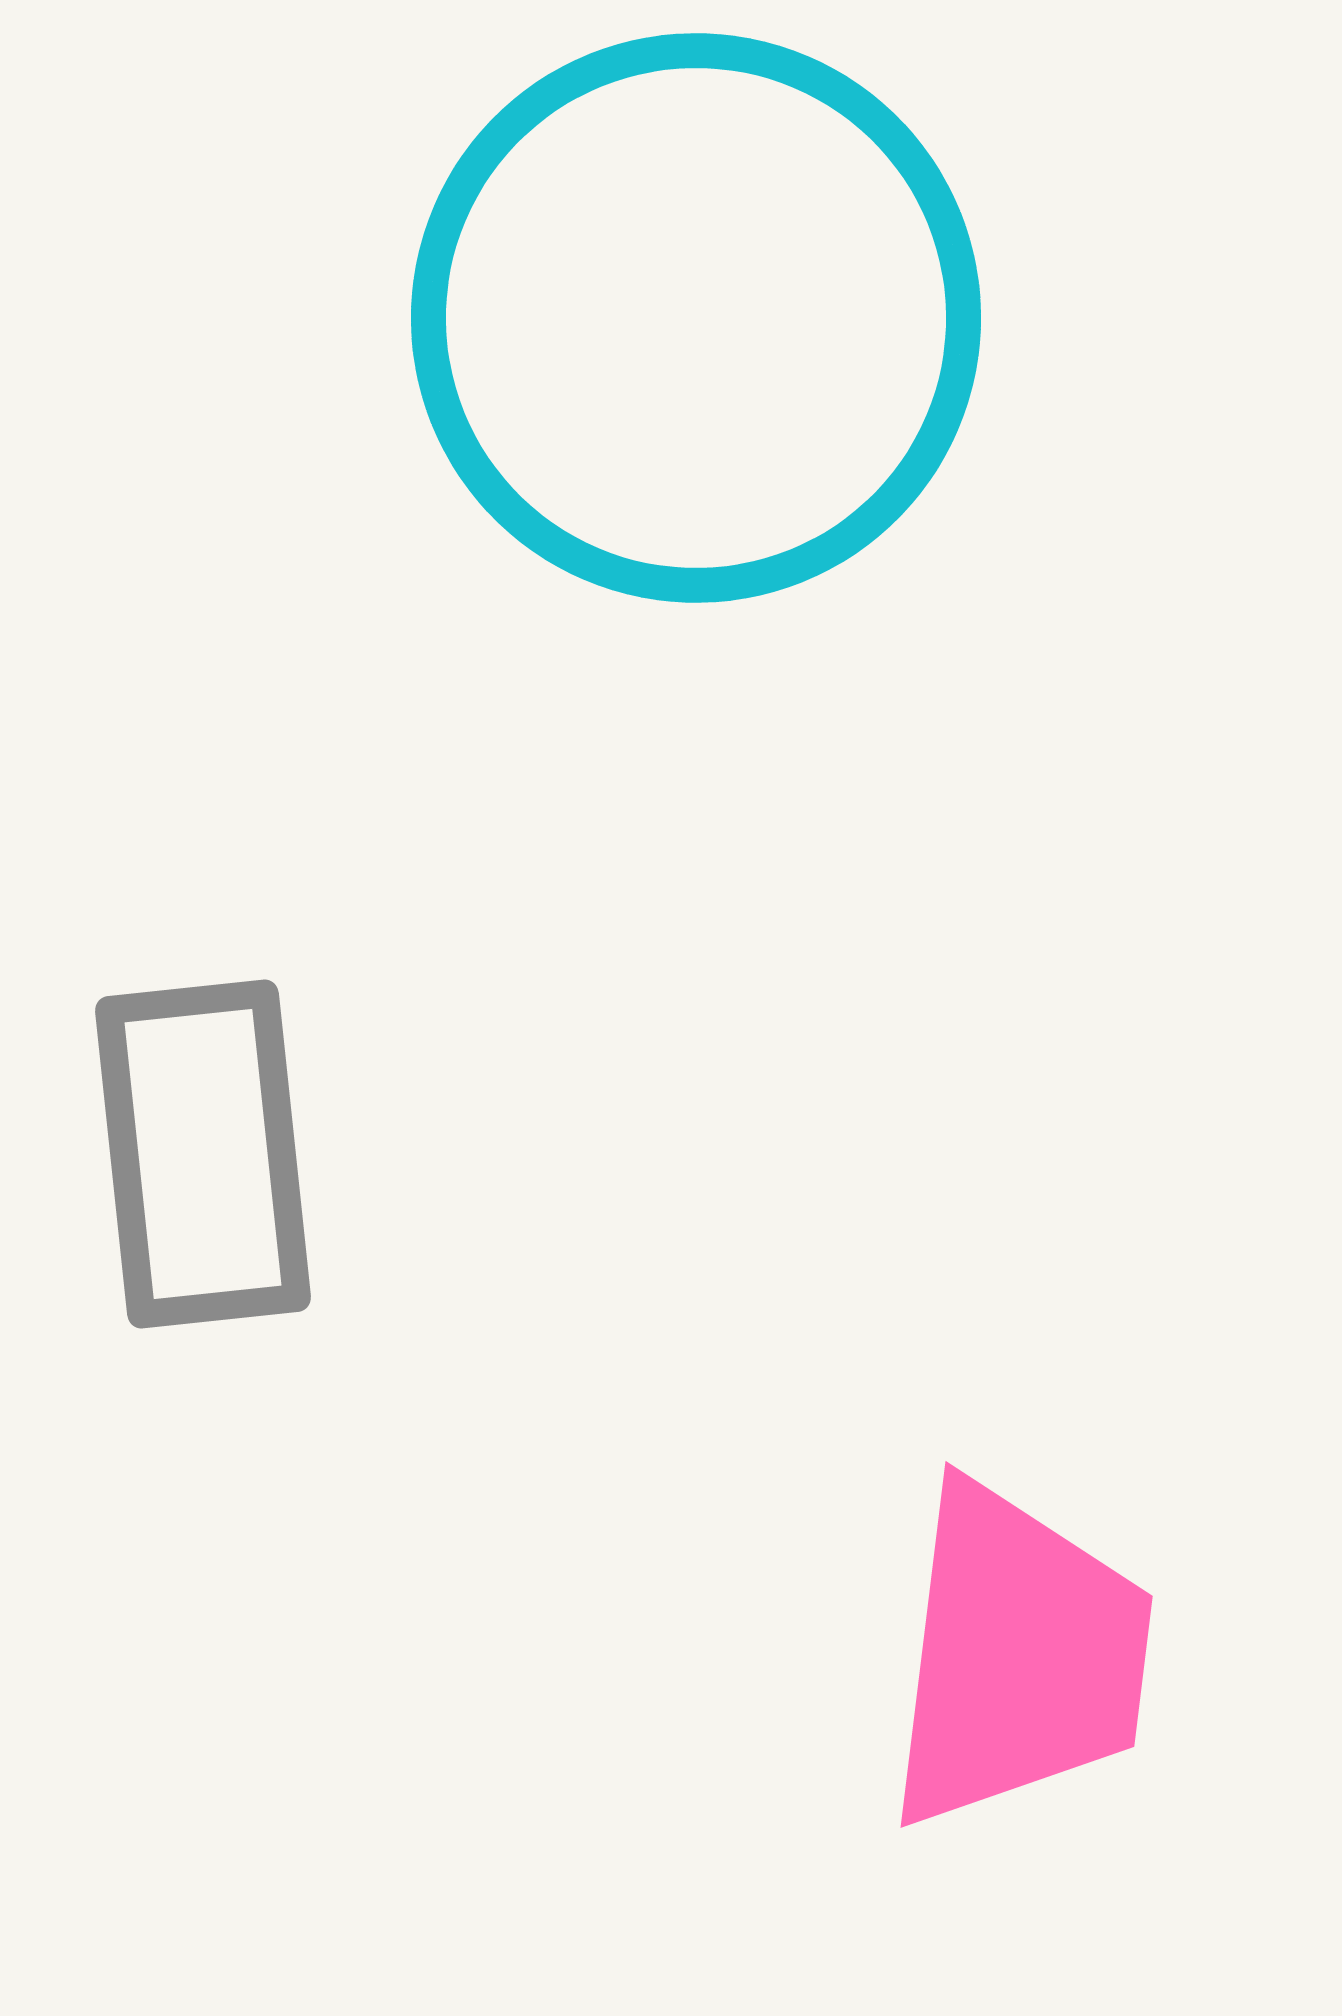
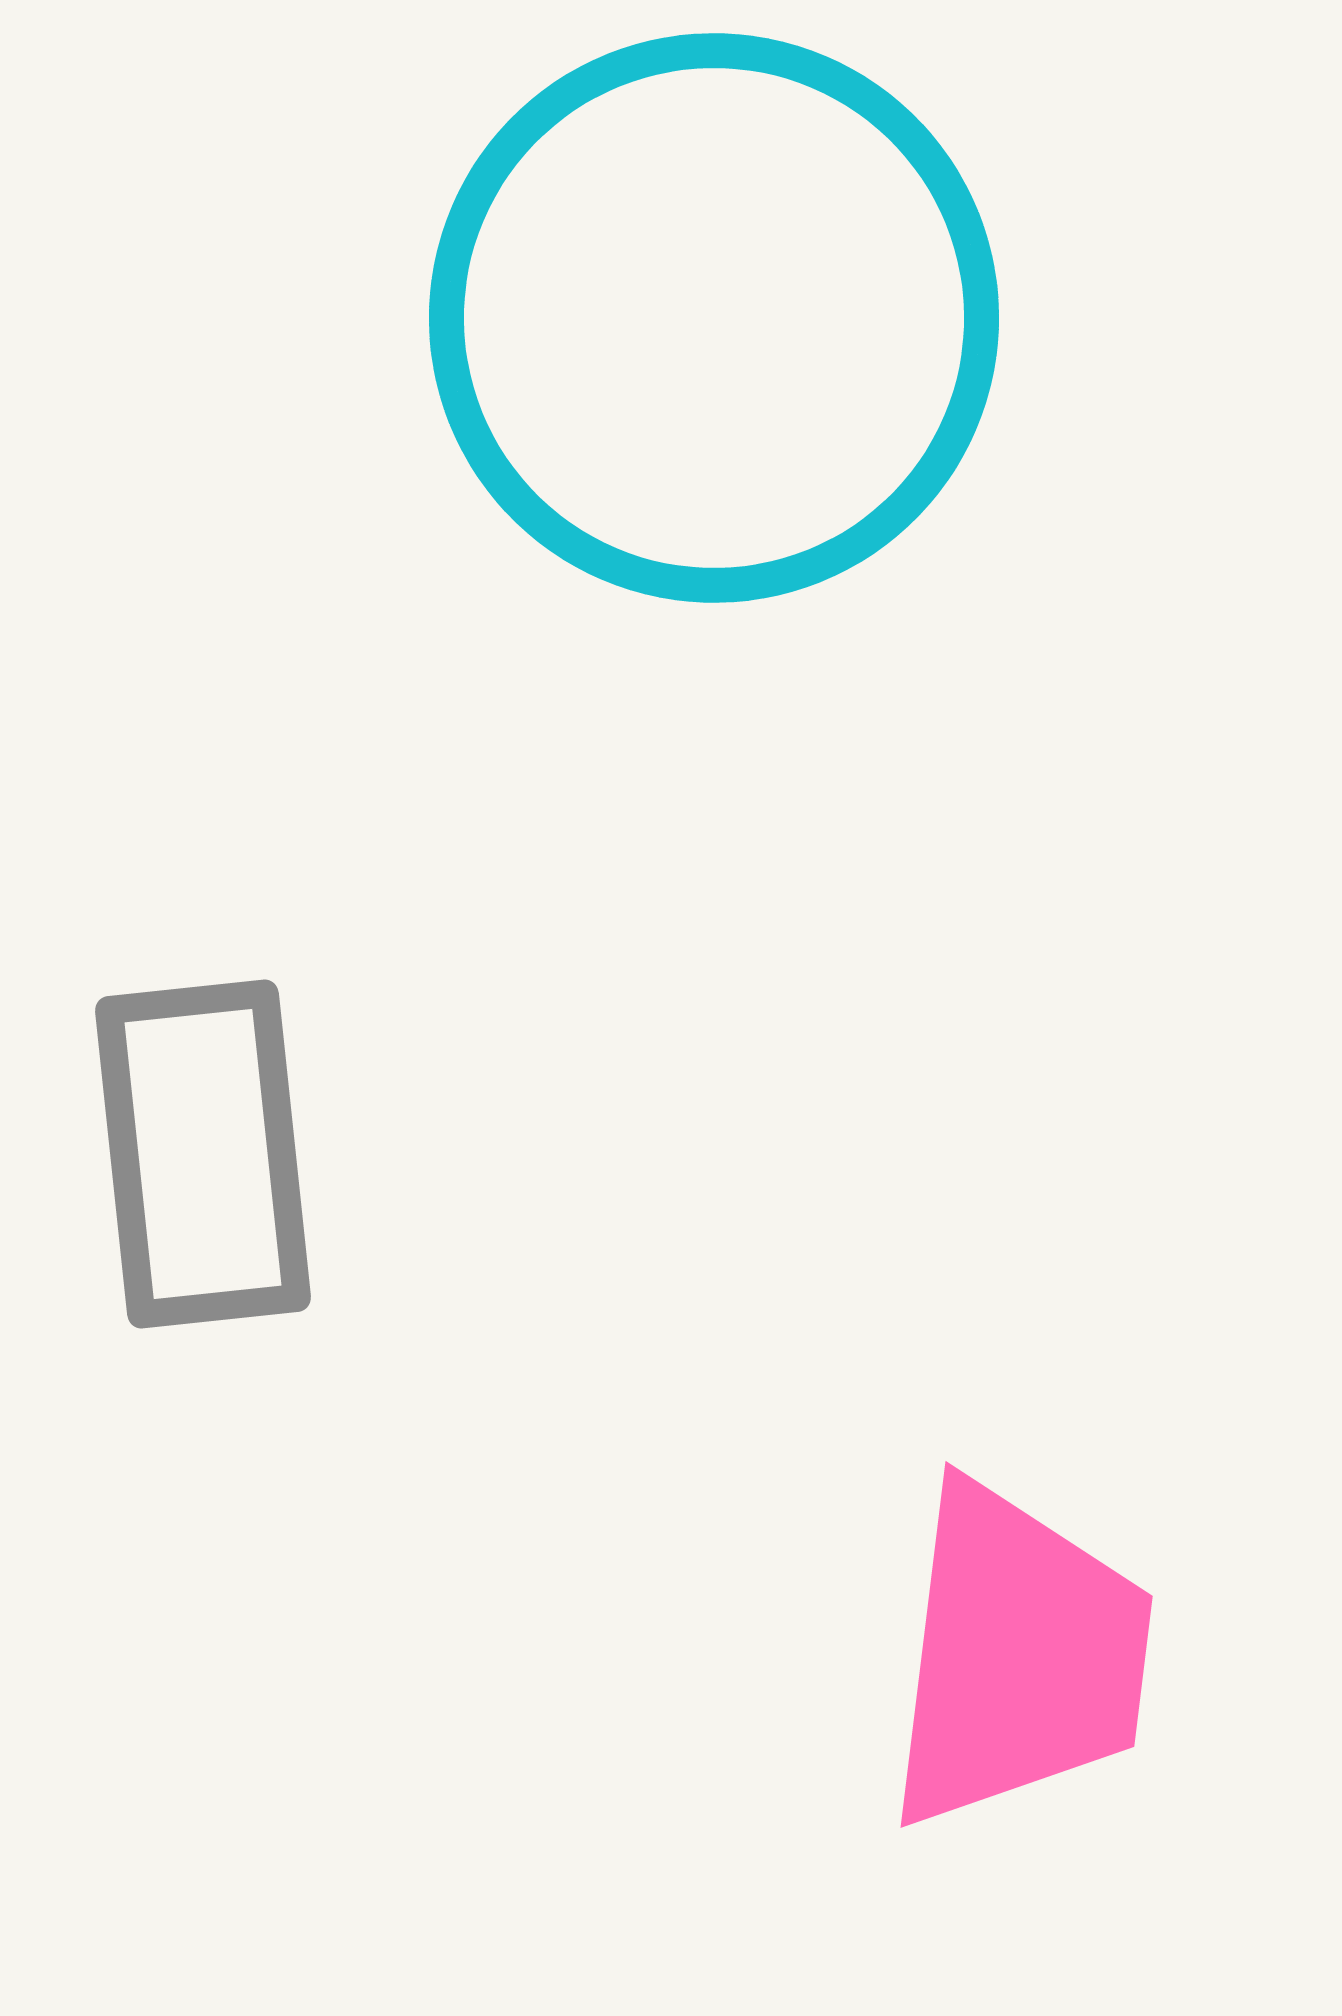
cyan circle: moved 18 px right
